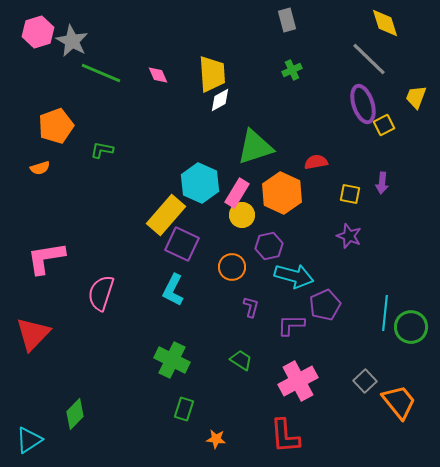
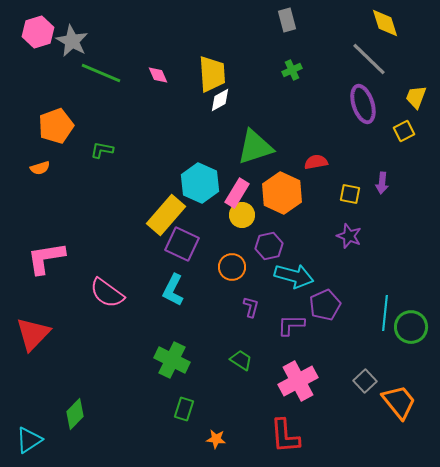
yellow square at (384, 125): moved 20 px right, 6 px down
pink semicircle at (101, 293): moved 6 px right; rotated 72 degrees counterclockwise
